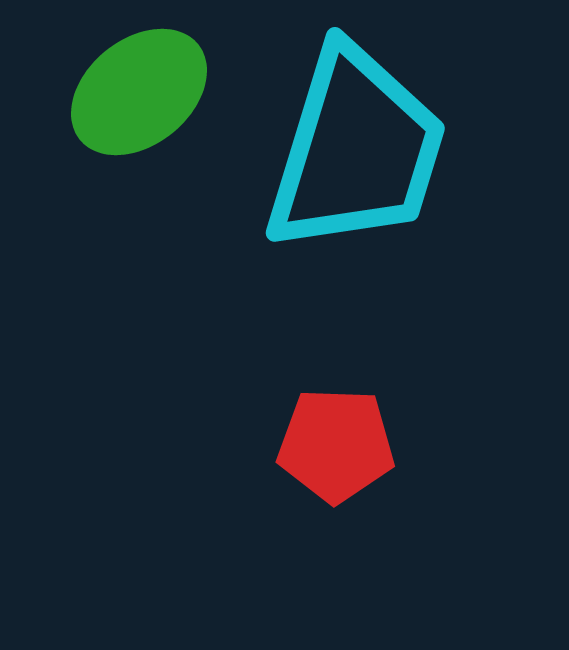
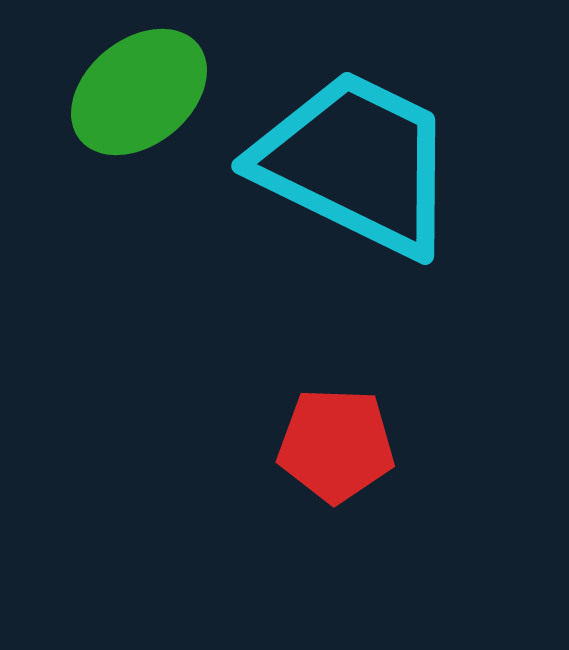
cyan trapezoid: moved 13 px down; rotated 81 degrees counterclockwise
